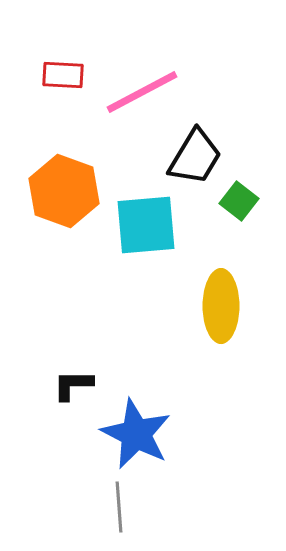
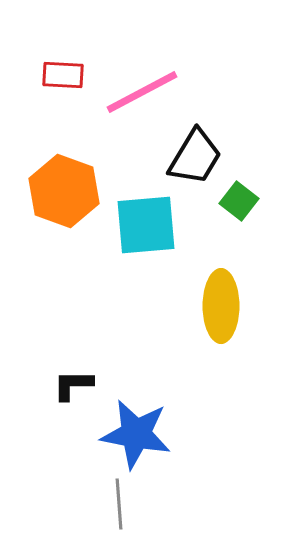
blue star: rotated 16 degrees counterclockwise
gray line: moved 3 px up
